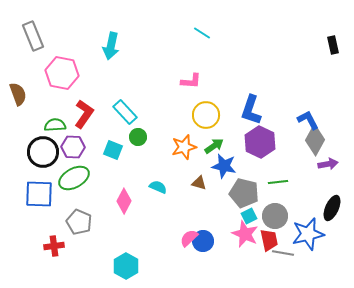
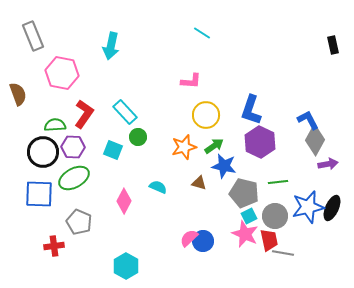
blue star at (308, 234): moved 27 px up
